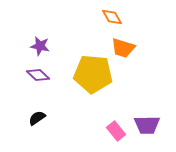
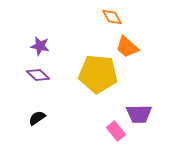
orange trapezoid: moved 4 px right, 1 px up; rotated 25 degrees clockwise
yellow pentagon: moved 5 px right
purple trapezoid: moved 8 px left, 11 px up
